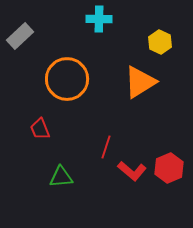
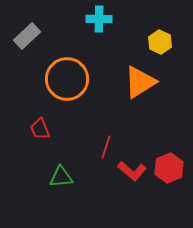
gray rectangle: moved 7 px right
